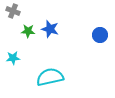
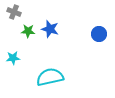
gray cross: moved 1 px right, 1 px down
blue circle: moved 1 px left, 1 px up
